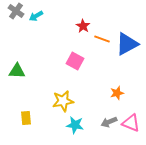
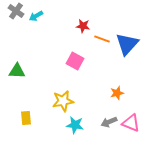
red star: rotated 24 degrees counterclockwise
blue triangle: rotated 20 degrees counterclockwise
